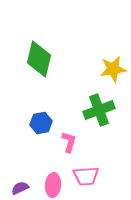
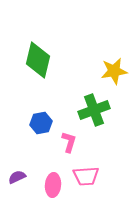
green diamond: moved 1 px left, 1 px down
yellow star: moved 1 px right, 2 px down
green cross: moved 5 px left
purple semicircle: moved 3 px left, 11 px up
